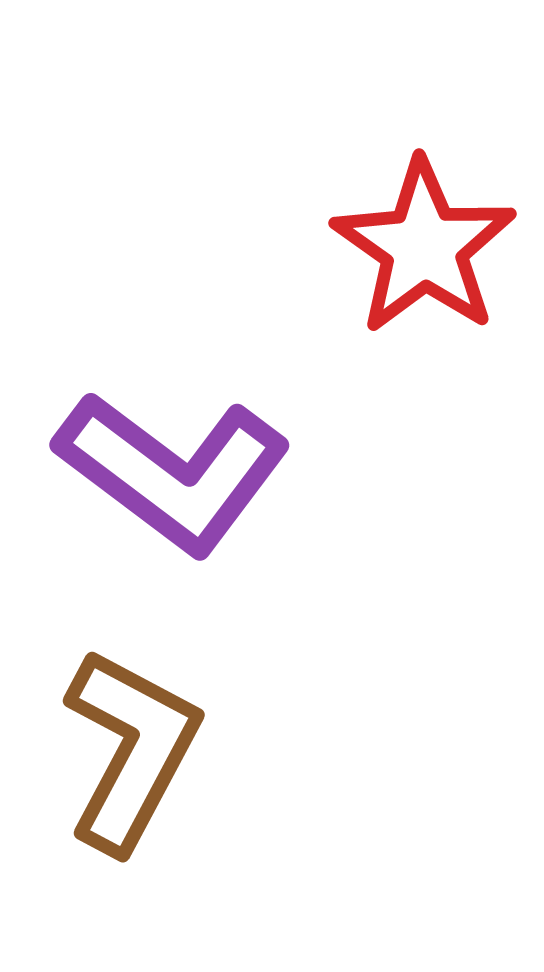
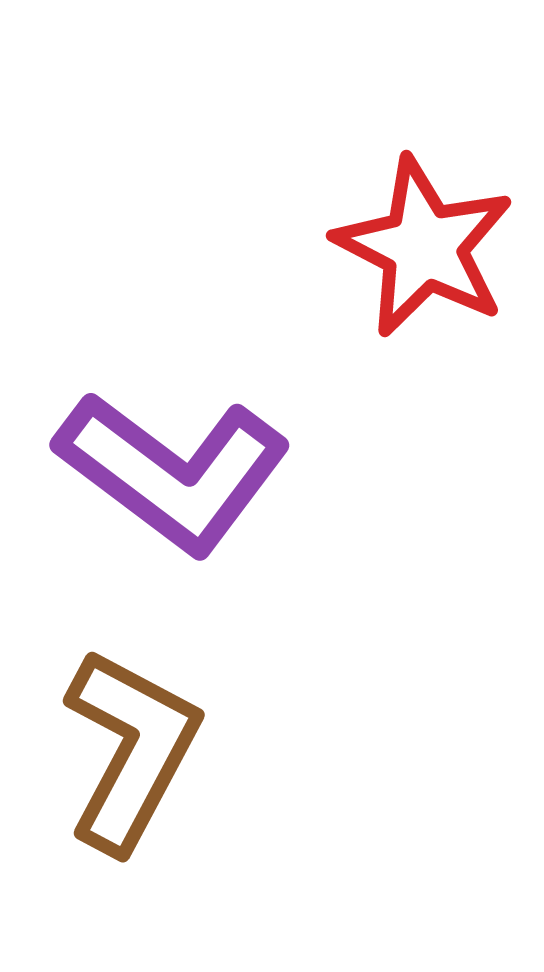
red star: rotated 8 degrees counterclockwise
